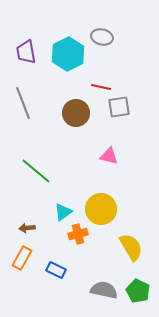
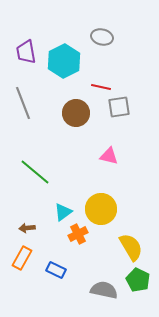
cyan hexagon: moved 4 px left, 7 px down
green line: moved 1 px left, 1 px down
orange cross: rotated 12 degrees counterclockwise
green pentagon: moved 11 px up
